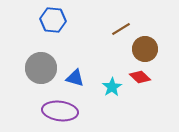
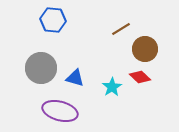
purple ellipse: rotated 8 degrees clockwise
